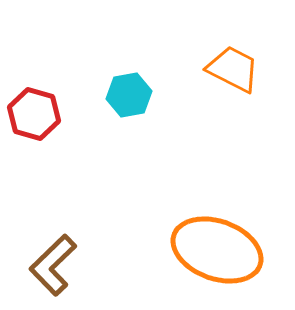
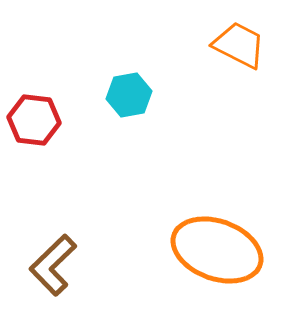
orange trapezoid: moved 6 px right, 24 px up
red hexagon: moved 6 px down; rotated 9 degrees counterclockwise
